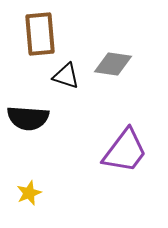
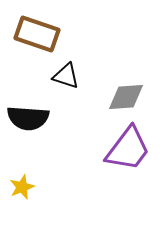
brown rectangle: moved 3 px left; rotated 66 degrees counterclockwise
gray diamond: moved 13 px right, 33 px down; rotated 12 degrees counterclockwise
purple trapezoid: moved 3 px right, 2 px up
yellow star: moved 7 px left, 6 px up
